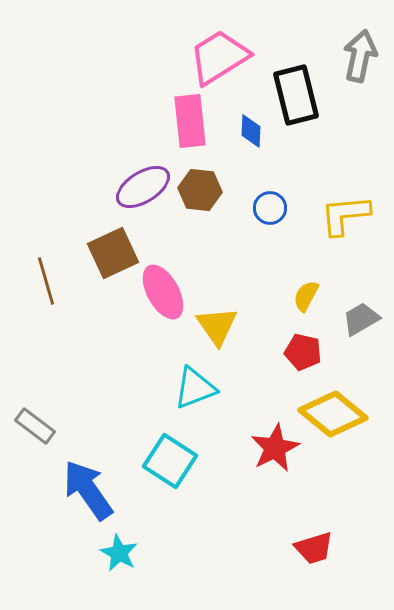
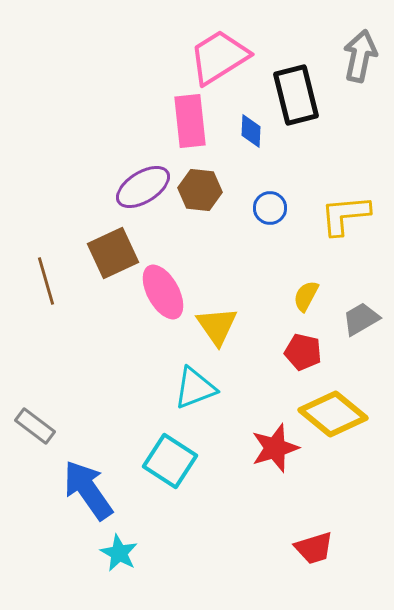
red star: rotated 9 degrees clockwise
